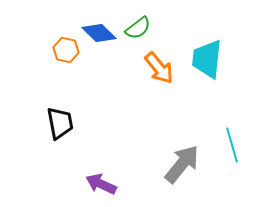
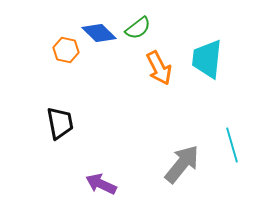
orange arrow: rotated 12 degrees clockwise
